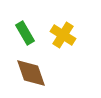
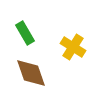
yellow cross: moved 10 px right, 12 px down
